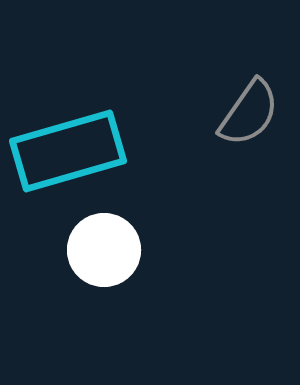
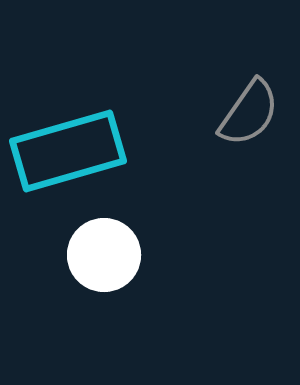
white circle: moved 5 px down
